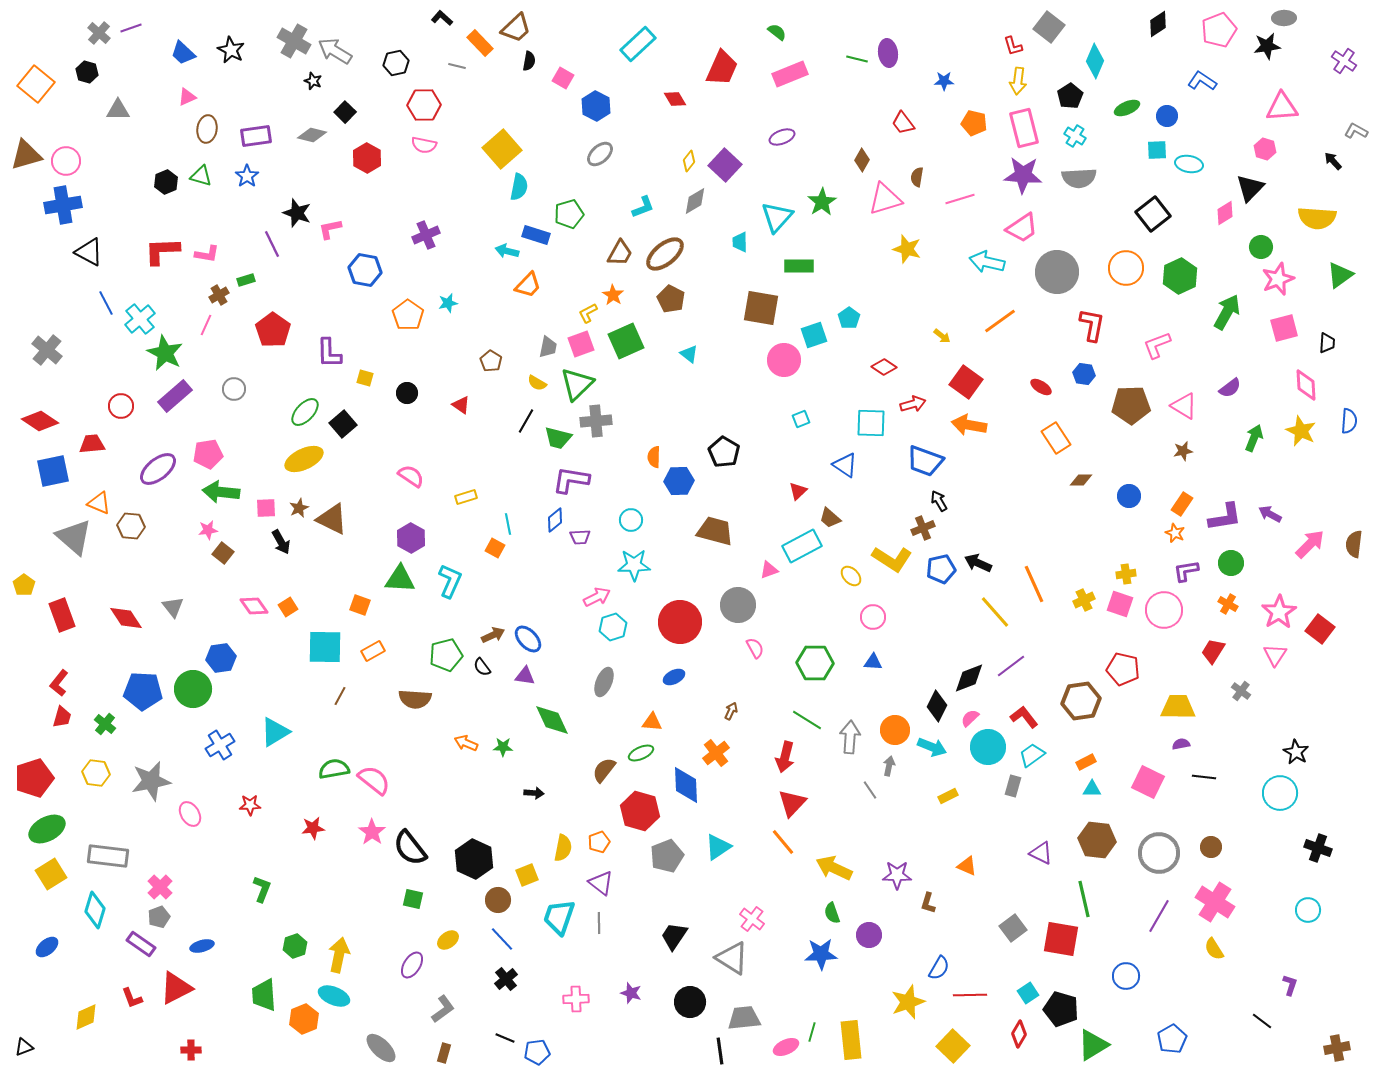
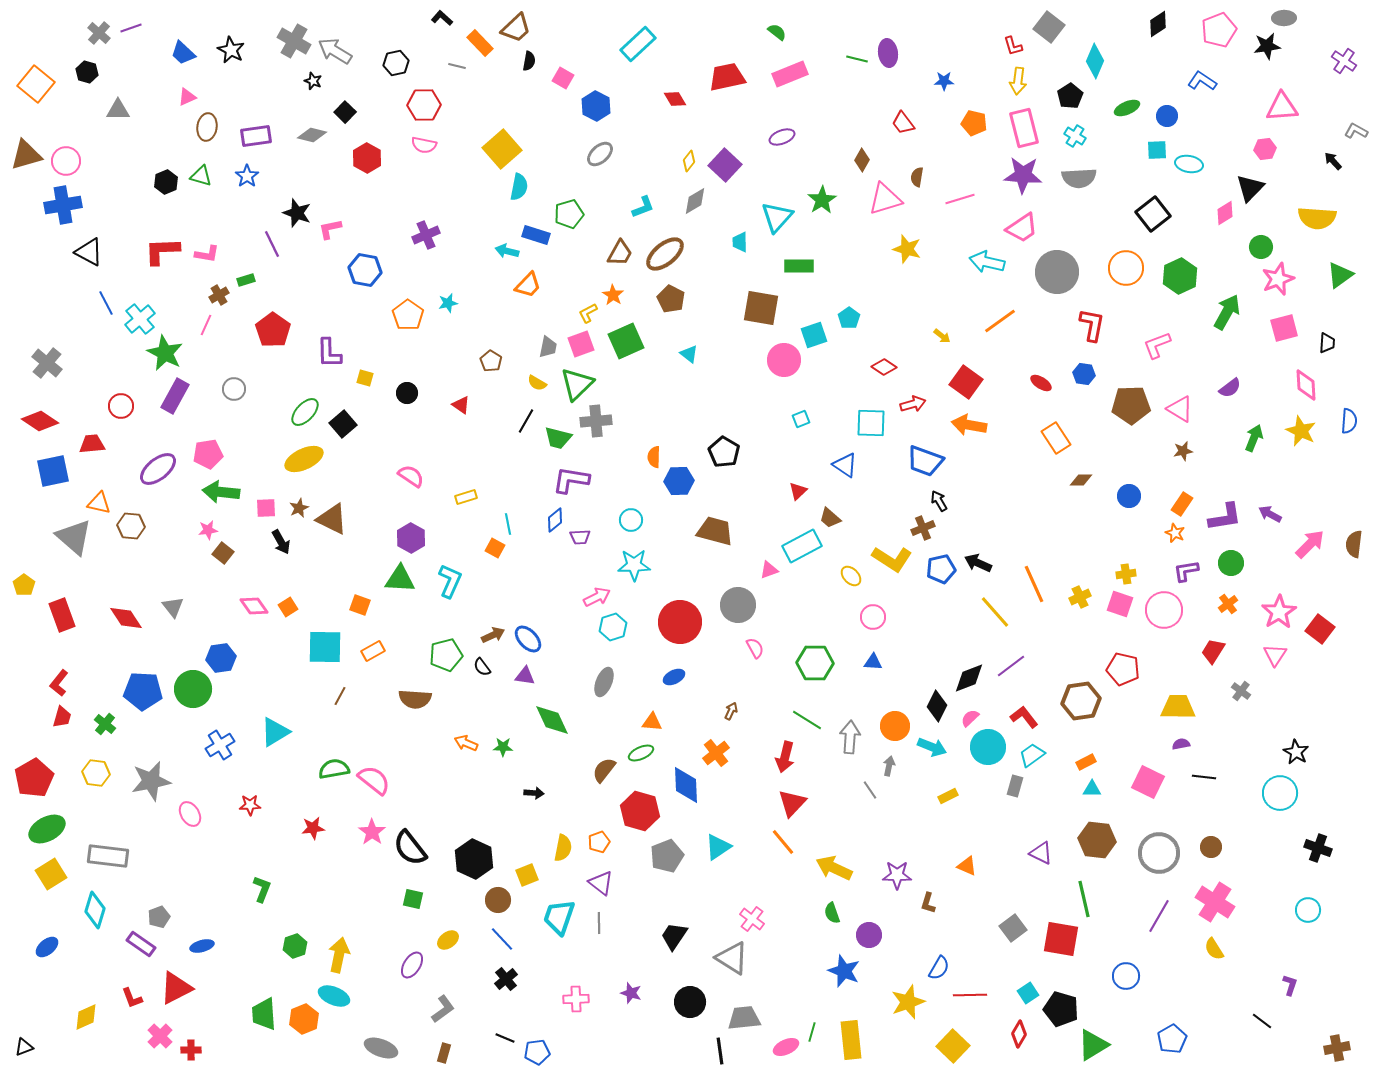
red trapezoid at (722, 68): moved 5 px right, 9 px down; rotated 126 degrees counterclockwise
brown ellipse at (207, 129): moved 2 px up
pink hexagon at (1265, 149): rotated 25 degrees counterclockwise
green star at (822, 202): moved 2 px up
gray cross at (47, 350): moved 13 px down
red ellipse at (1041, 387): moved 4 px up
purple rectangle at (175, 396): rotated 20 degrees counterclockwise
pink triangle at (1184, 406): moved 4 px left, 3 px down
orange triangle at (99, 503): rotated 10 degrees counterclockwise
yellow cross at (1084, 600): moved 4 px left, 3 px up
orange cross at (1228, 604): rotated 24 degrees clockwise
orange circle at (895, 730): moved 4 px up
red pentagon at (34, 778): rotated 12 degrees counterclockwise
gray rectangle at (1013, 786): moved 2 px right
pink cross at (160, 887): moved 149 px down
blue star at (821, 954): moved 23 px right, 17 px down; rotated 24 degrees clockwise
green trapezoid at (264, 995): moved 19 px down
gray ellipse at (381, 1048): rotated 24 degrees counterclockwise
